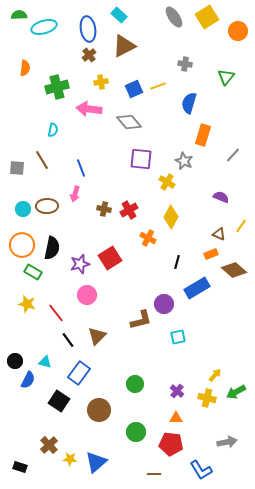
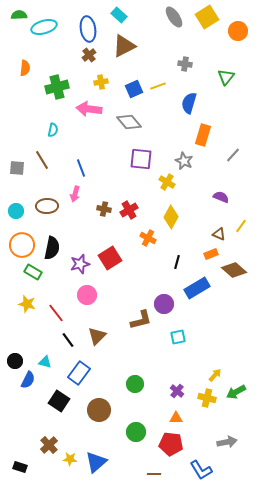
cyan circle at (23, 209): moved 7 px left, 2 px down
